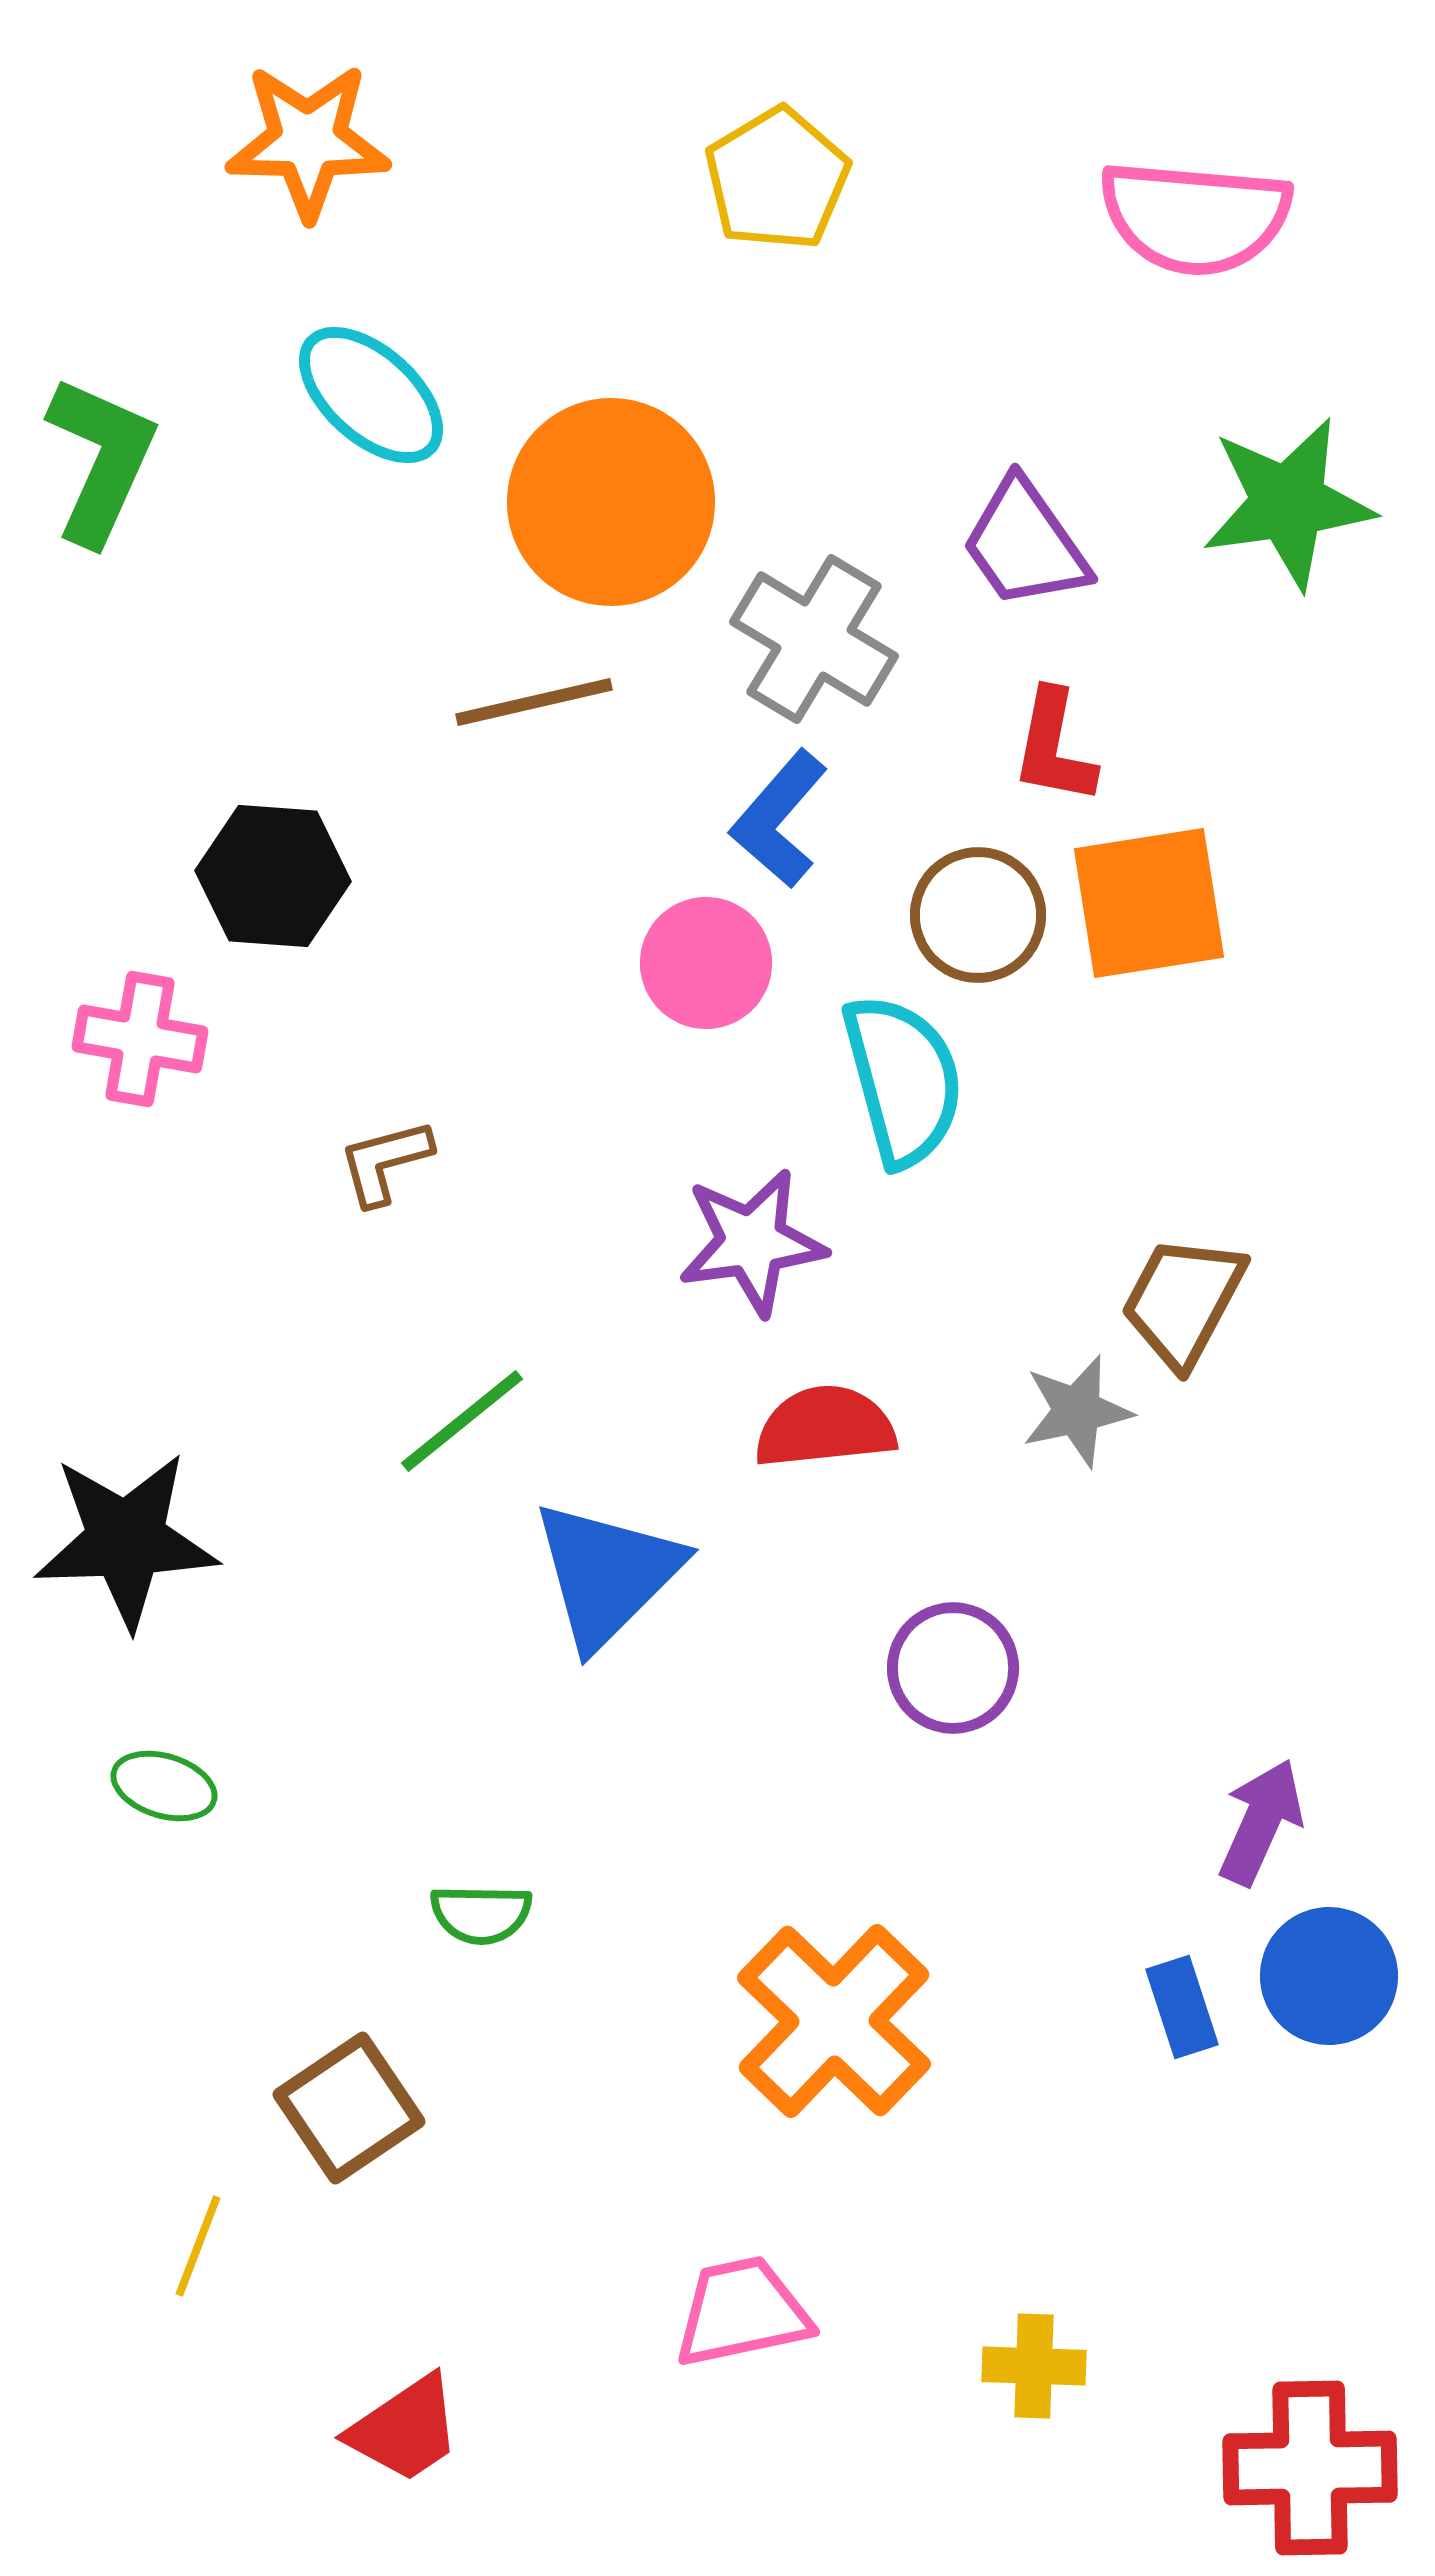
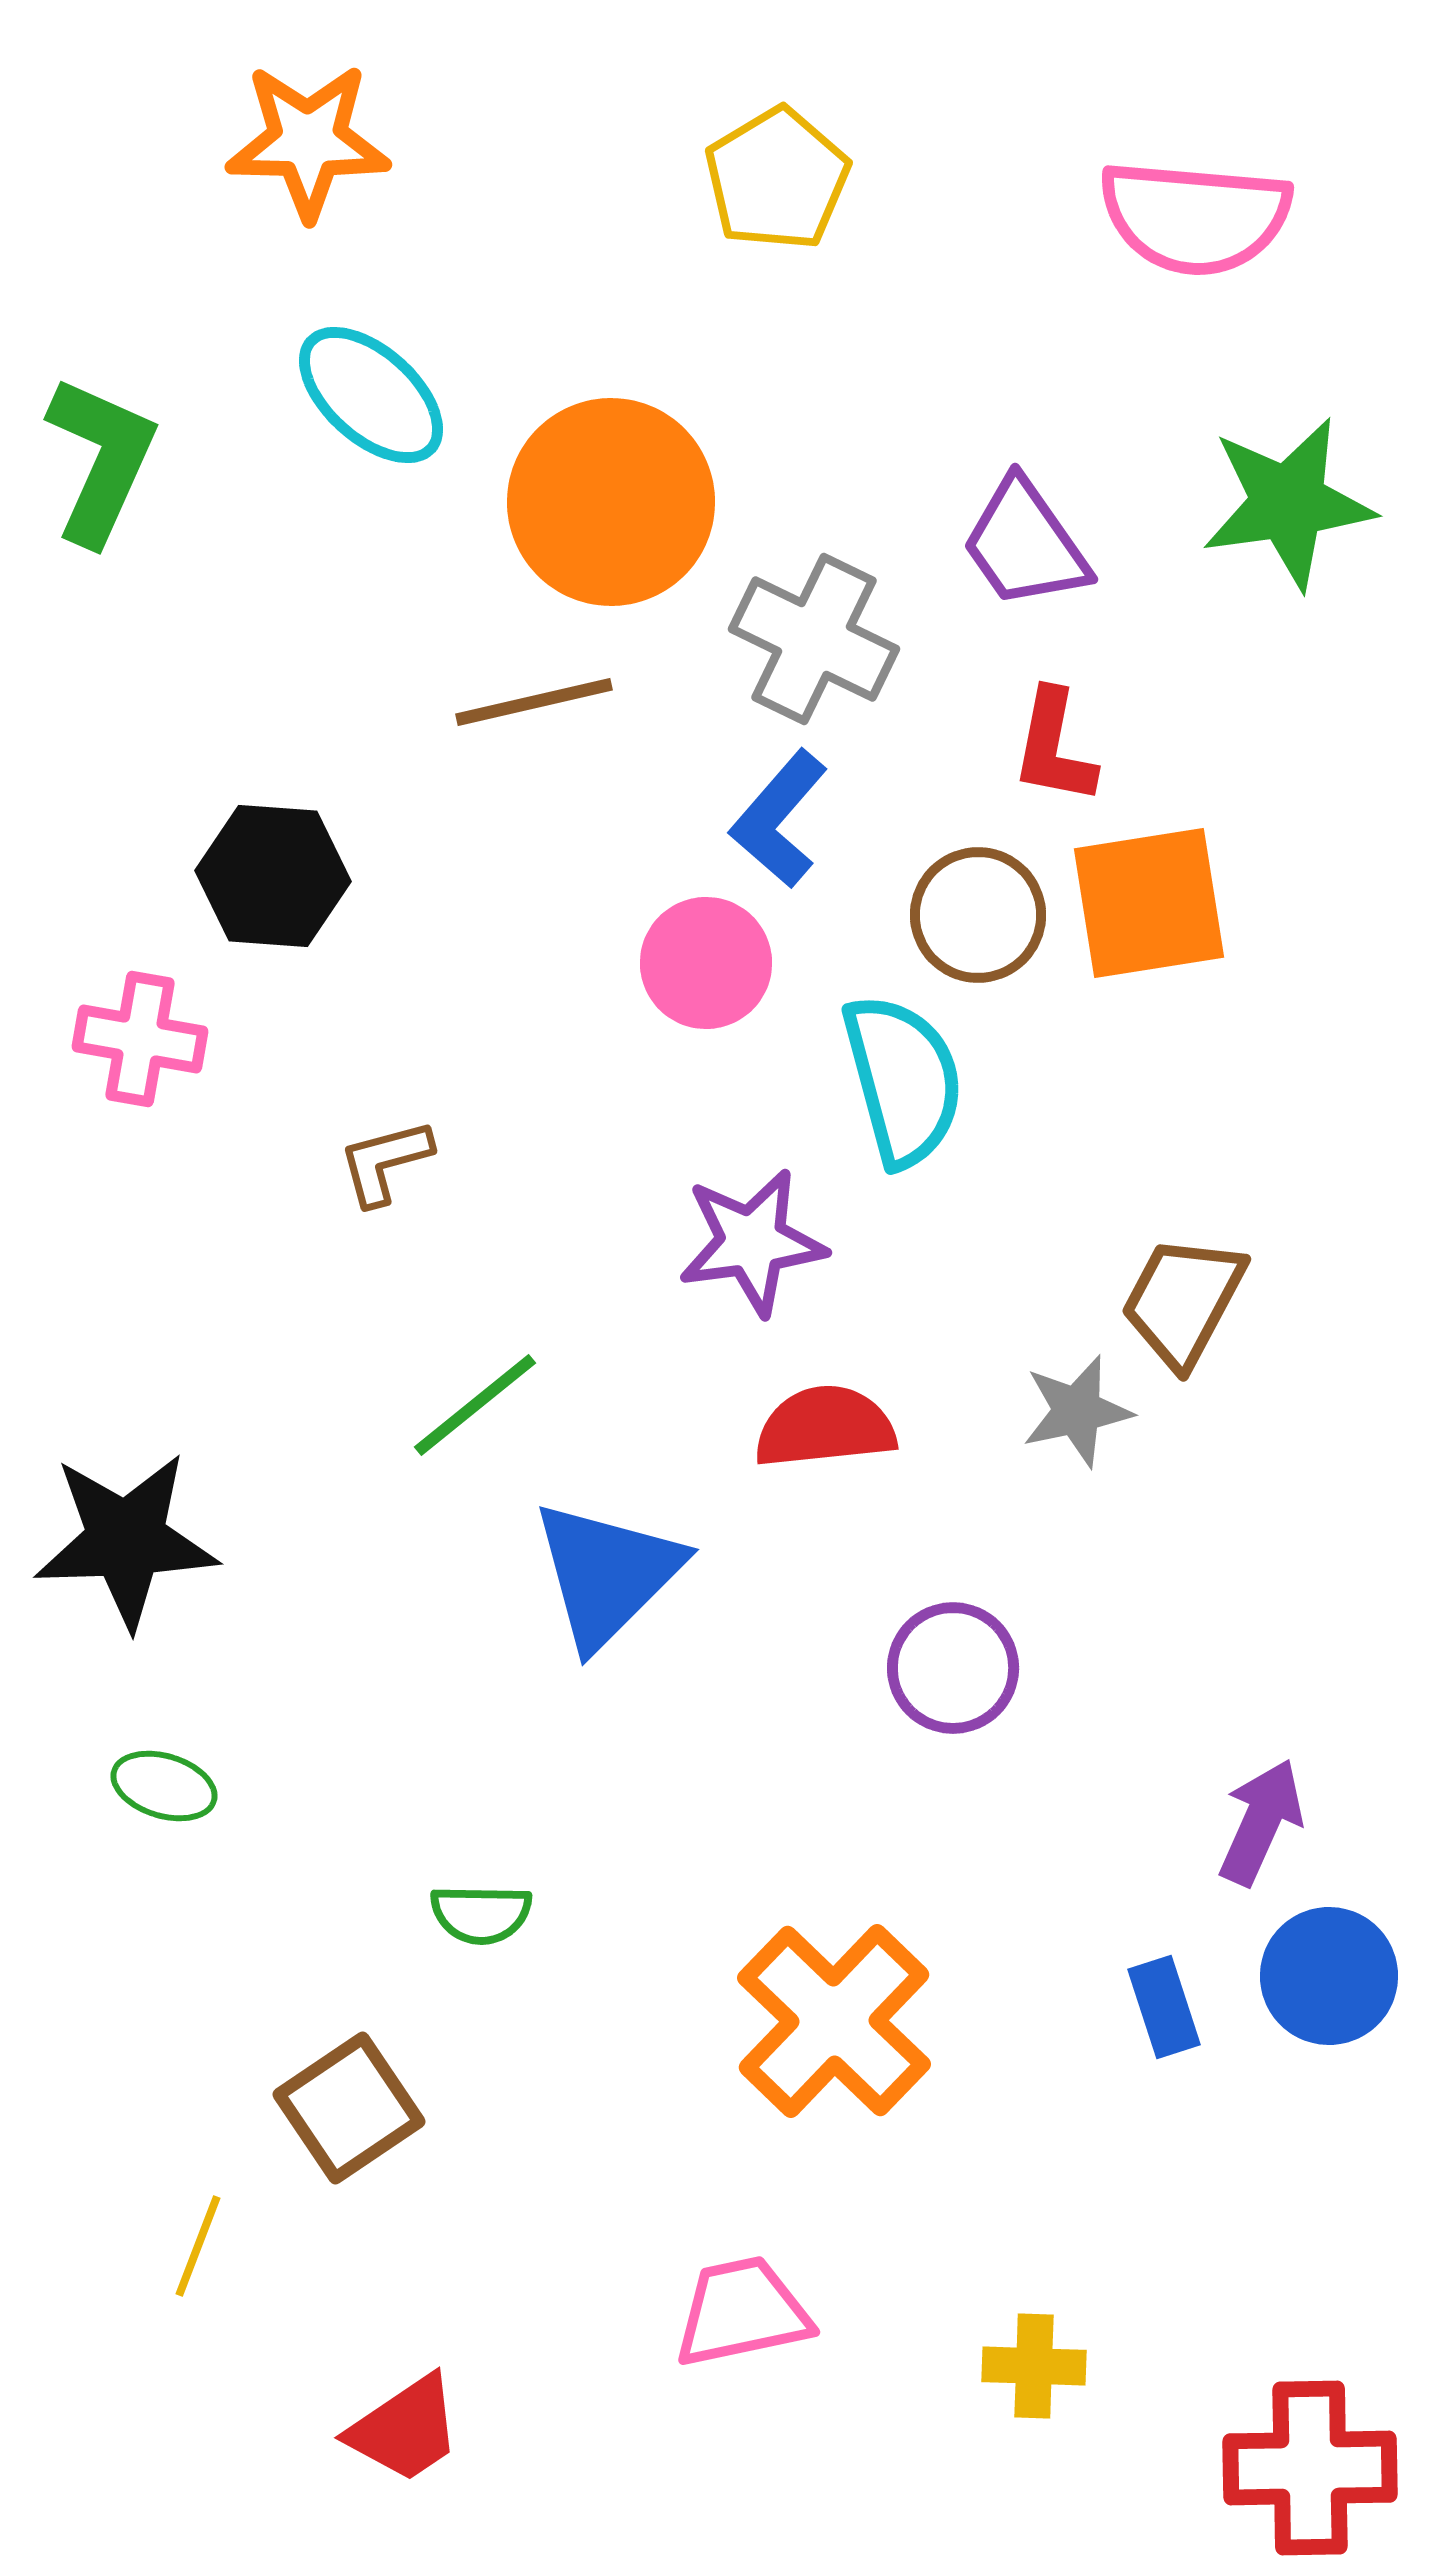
gray cross: rotated 5 degrees counterclockwise
green line: moved 13 px right, 16 px up
blue rectangle: moved 18 px left
